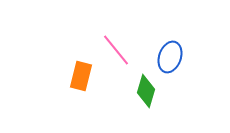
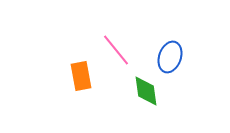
orange rectangle: rotated 24 degrees counterclockwise
green diamond: rotated 24 degrees counterclockwise
